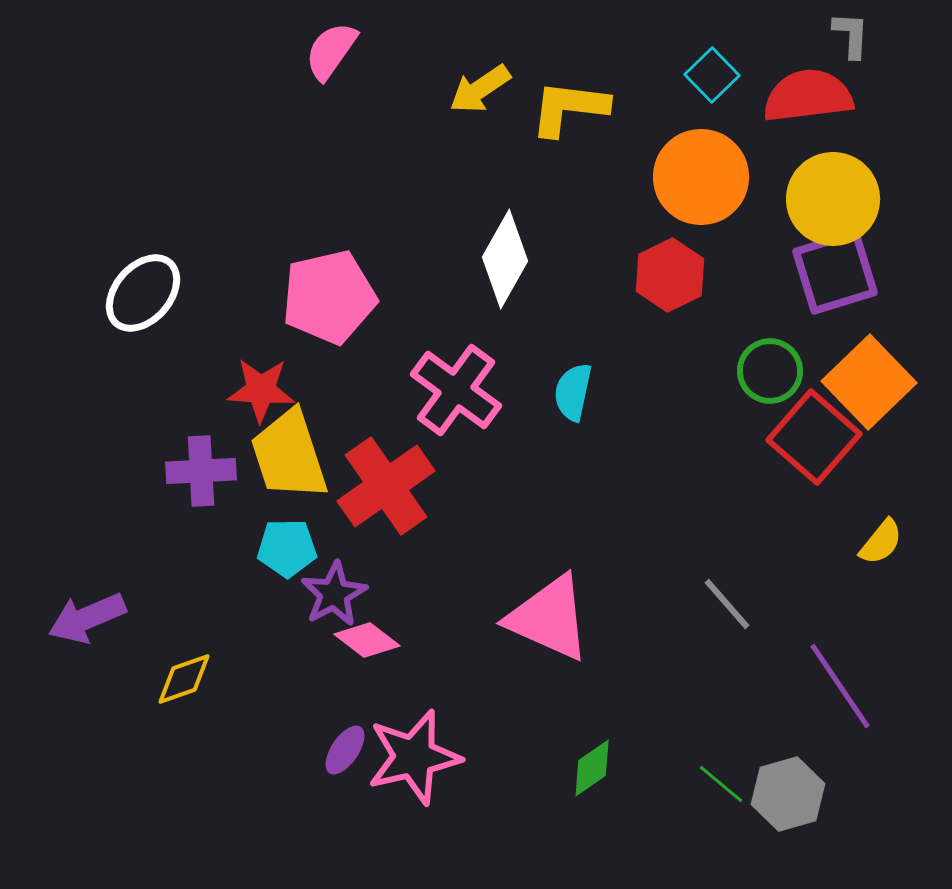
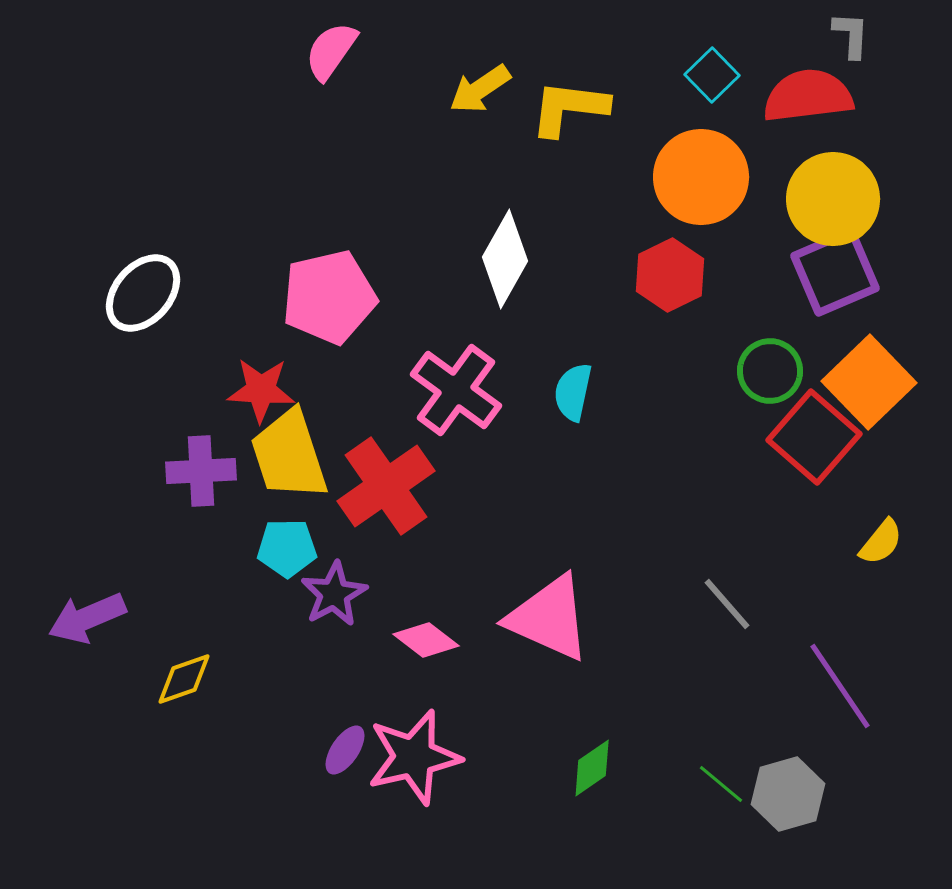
purple square: rotated 6 degrees counterclockwise
pink diamond: moved 59 px right
